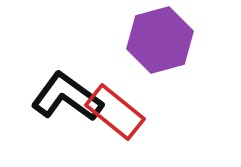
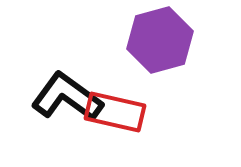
red rectangle: rotated 26 degrees counterclockwise
